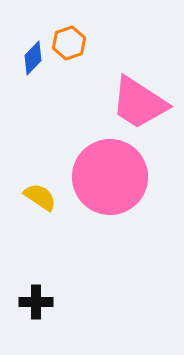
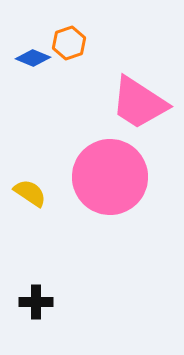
blue diamond: rotated 68 degrees clockwise
yellow semicircle: moved 10 px left, 4 px up
